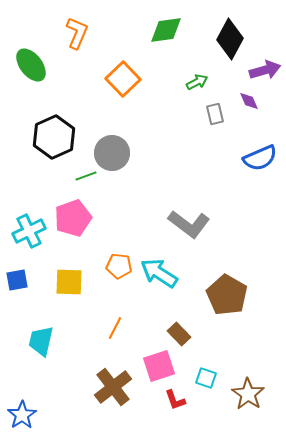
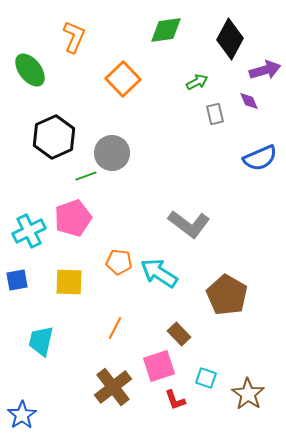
orange L-shape: moved 3 px left, 4 px down
green ellipse: moved 1 px left, 5 px down
orange pentagon: moved 4 px up
